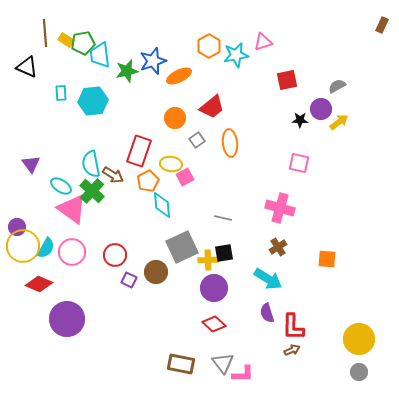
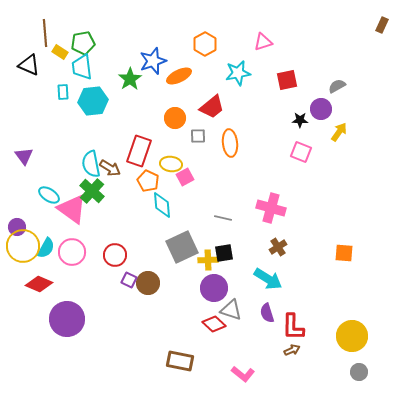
yellow rectangle at (66, 40): moved 6 px left, 12 px down
orange hexagon at (209, 46): moved 4 px left, 2 px up
cyan trapezoid at (100, 55): moved 18 px left, 12 px down
cyan star at (236, 55): moved 2 px right, 18 px down
black triangle at (27, 67): moved 2 px right, 2 px up
green star at (127, 71): moved 3 px right, 8 px down; rotated 20 degrees counterclockwise
cyan rectangle at (61, 93): moved 2 px right, 1 px up
yellow arrow at (339, 122): moved 10 px down; rotated 18 degrees counterclockwise
gray square at (197, 140): moved 1 px right, 4 px up; rotated 35 degrees clockwise
pink square at (299, 163): moved 2 px right, 11 px up; rotated 10 degrees clockwise
purple triangle at (31, 164): moved 7 px left, 8 px up
brown arrow at (113, 175): moved 3 px left, 7 px up
orange pentagon at (148, 181): rotated 20 degrees counterclockwise
cyan ellipse at (61, 186): moved 12 px left, 9 px down
pink cross at (280, 208): moved 9 px left
orange square at (327, 259): moved 17 px right, 6 px up
brown circle at (156, 272): moved 8 px left, 11 px down
yellow circle at (359, 339): moved 7 px left, 3 px up
gray triangle at (223, 363): moved 8 px right, 53 px up; rotated 35 degrees counterclockwise
brown rectangle at (181, 364): moved 1 px left, 3 px up
pink L-shape at (243, 374): rotated 40 degrees clockwise
